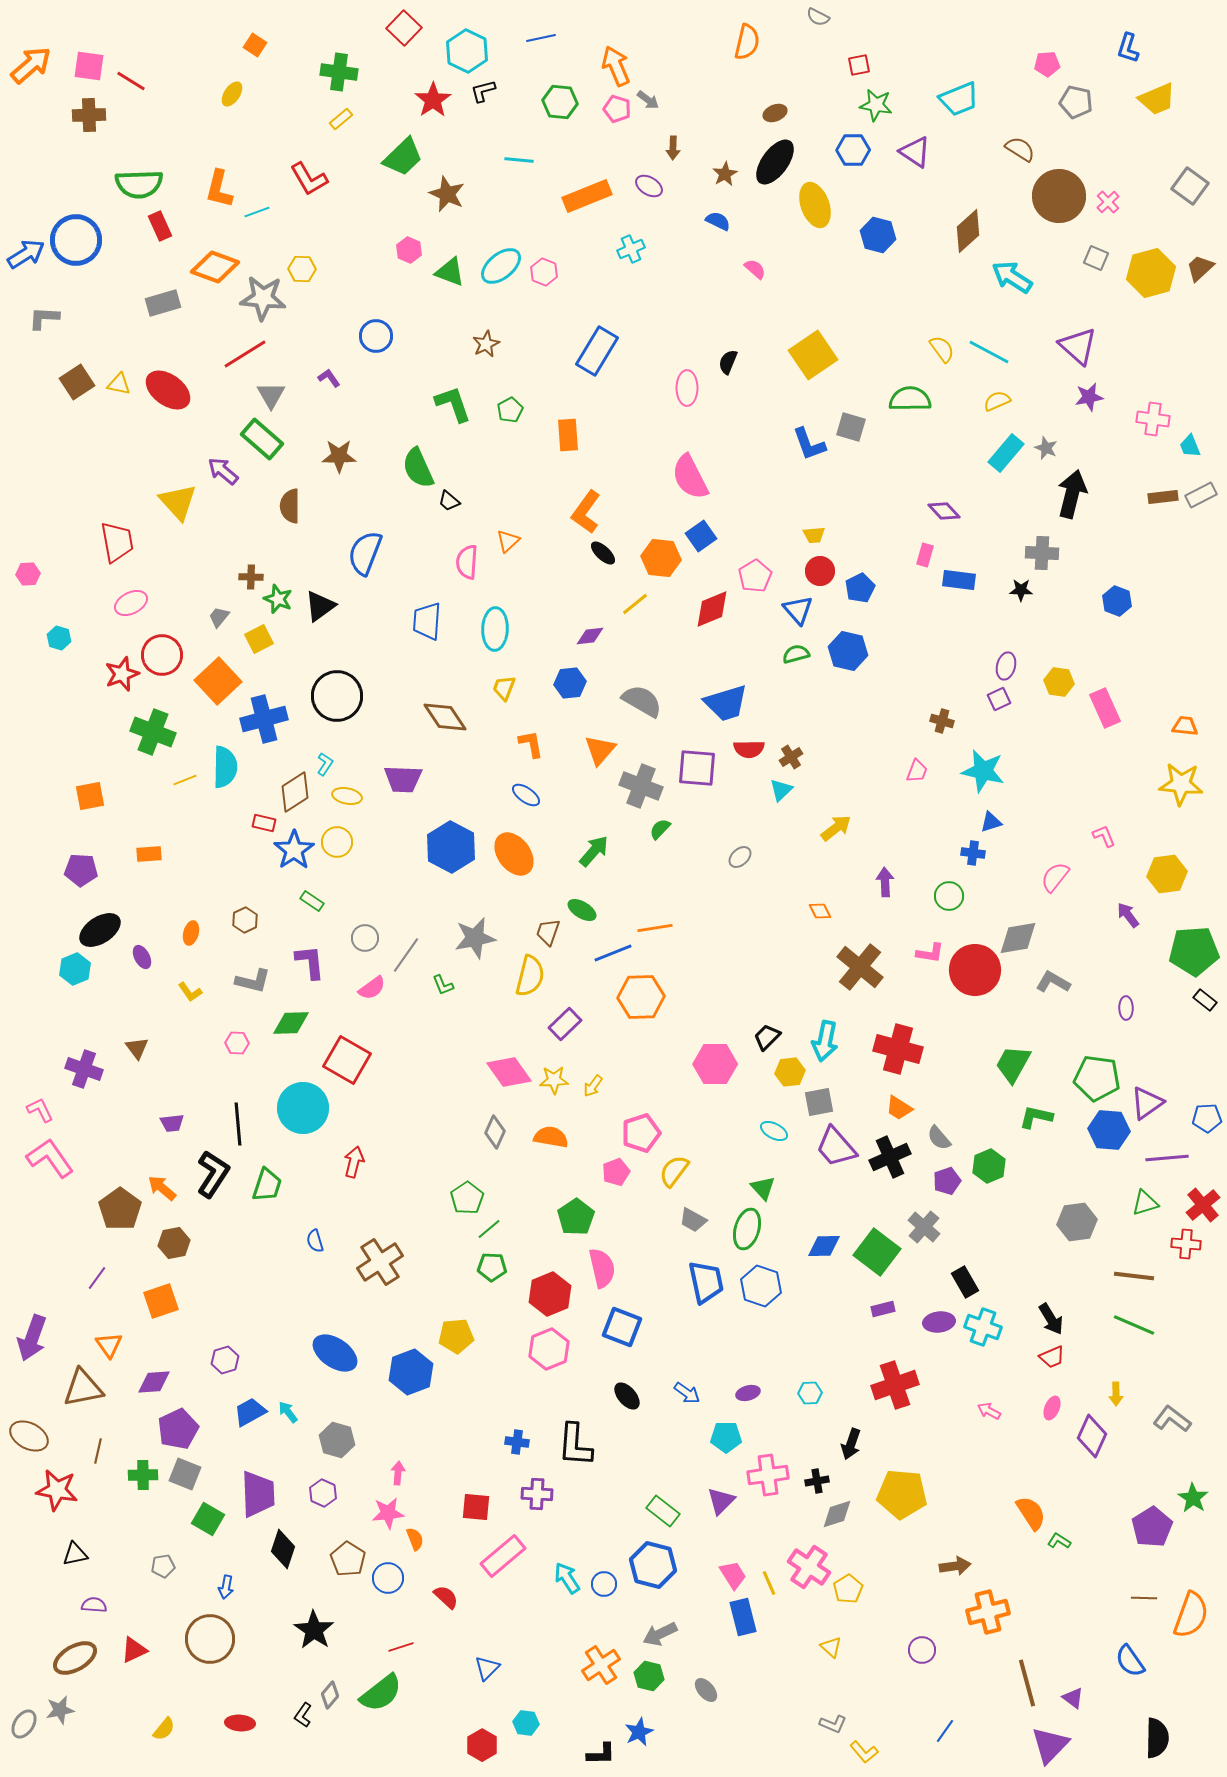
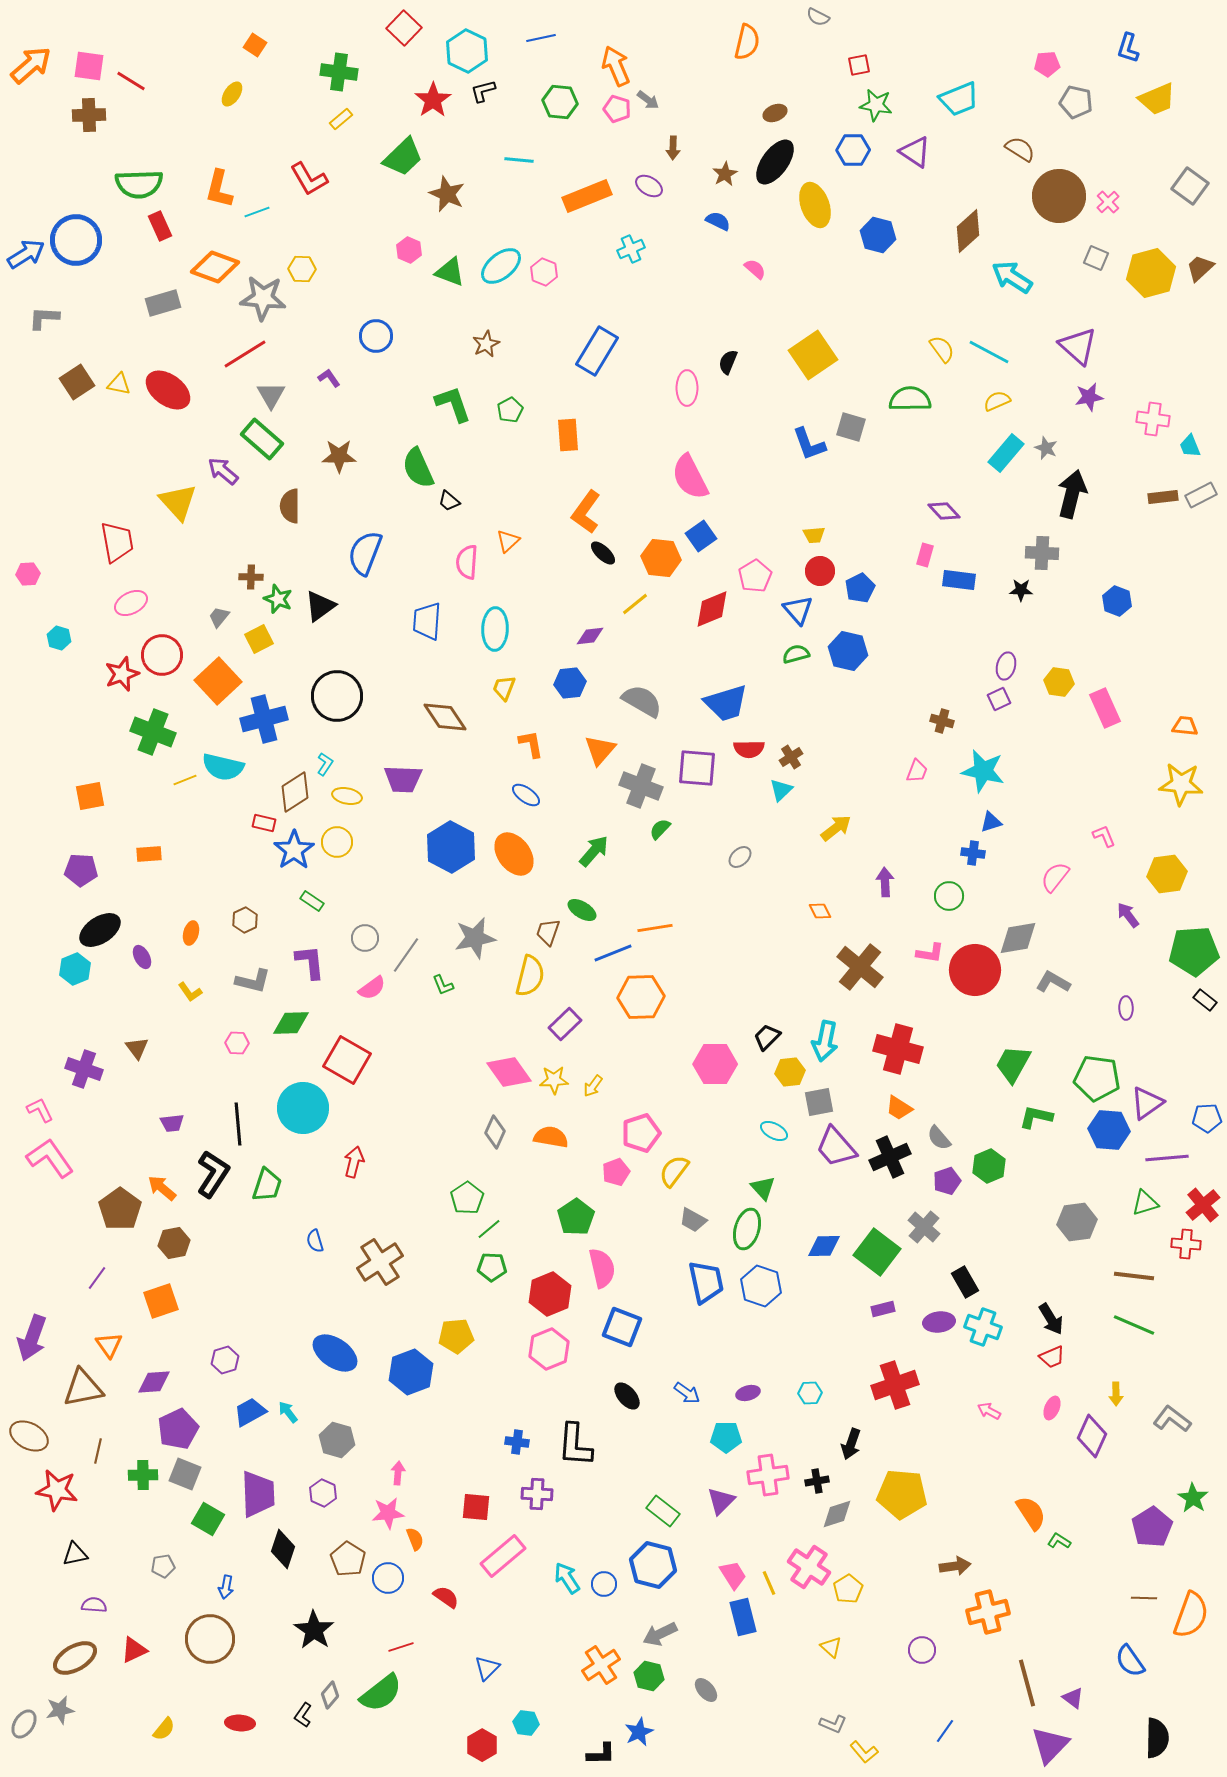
cyan semicircle at (225, 767): moved 2 px left; rotated 102 degrees clockwise
red semicircle at (446, 1597): rotated 8 degrees counterclockwise
